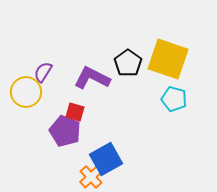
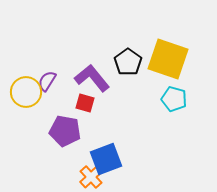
black pentagon: moved 1 px up
purple semicircle: moved 4 px right, 9 px down
purple L-shape: rotated 24 degrees clockwise
red square: moved 10 px right, 9 px up
purple pentagon: rotated 12 degrees counterclockwise
blue square: rotated 8 degrees clockwise
